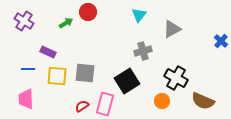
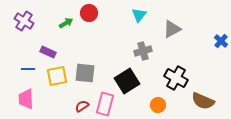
red circle: moved 1 px right, 1 px down
yellow square: rotated 15 degrees counterclockwise
orange circle: moved 4 px left, 4 px down
